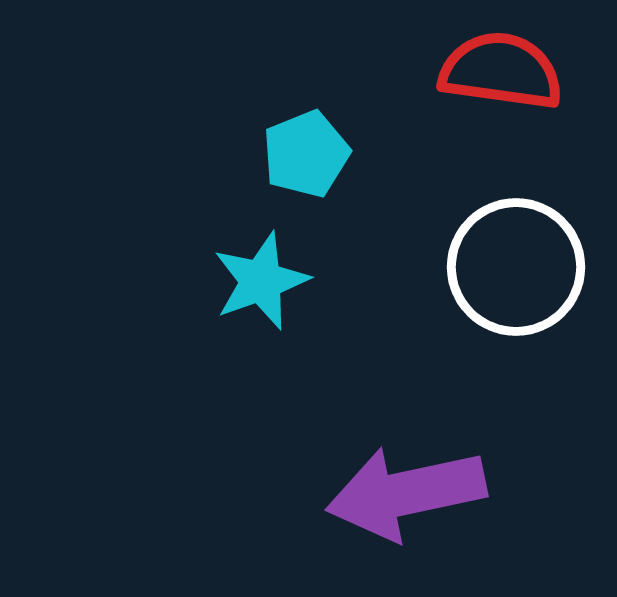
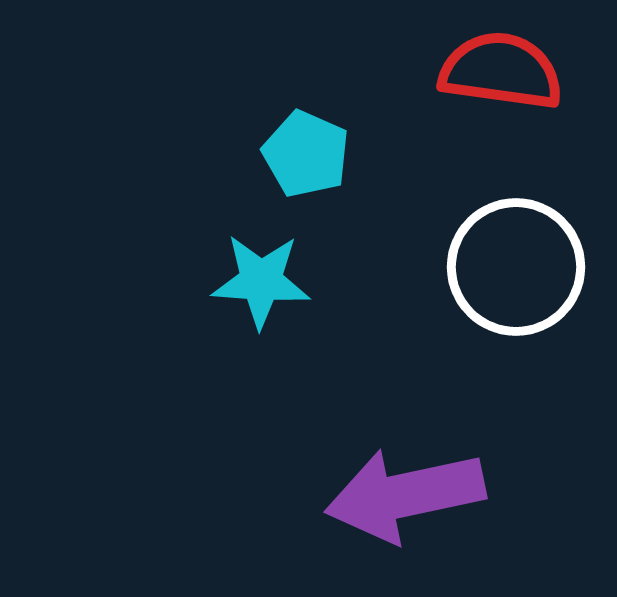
cyan pentagon: rotated 26 degrees counterclockwise
cyan star: rotated 24 degrees clockwise
purple arrow: moved 1 px left, 2 px down
